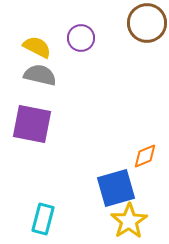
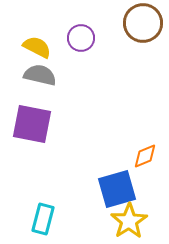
brown circle: moved 4 px left
blue square: moved 1 px right, 1 px down
